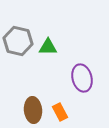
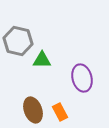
green triangle: moved 6 px left, 13 px down
brown ellipse: rotated 15 degrees counterclockwise
